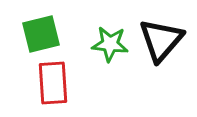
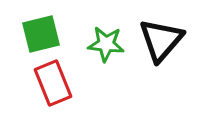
green star: moved 4 px left
red rectangle: rotated 18 degrees counterclockwise
